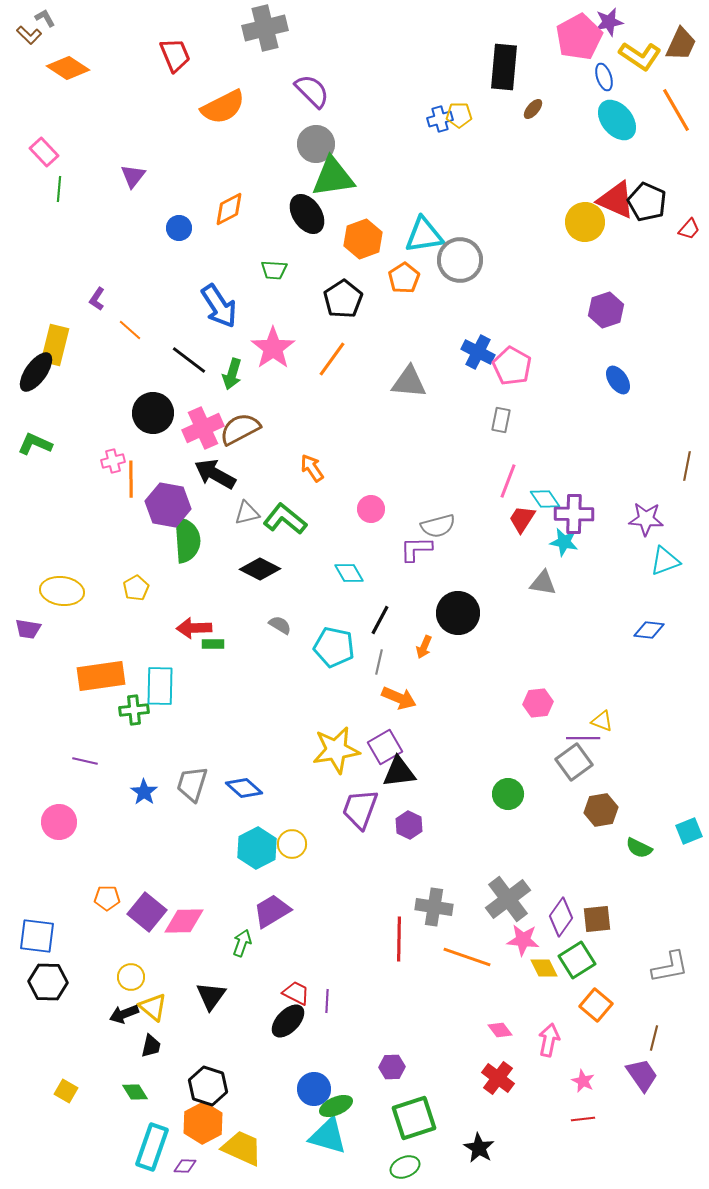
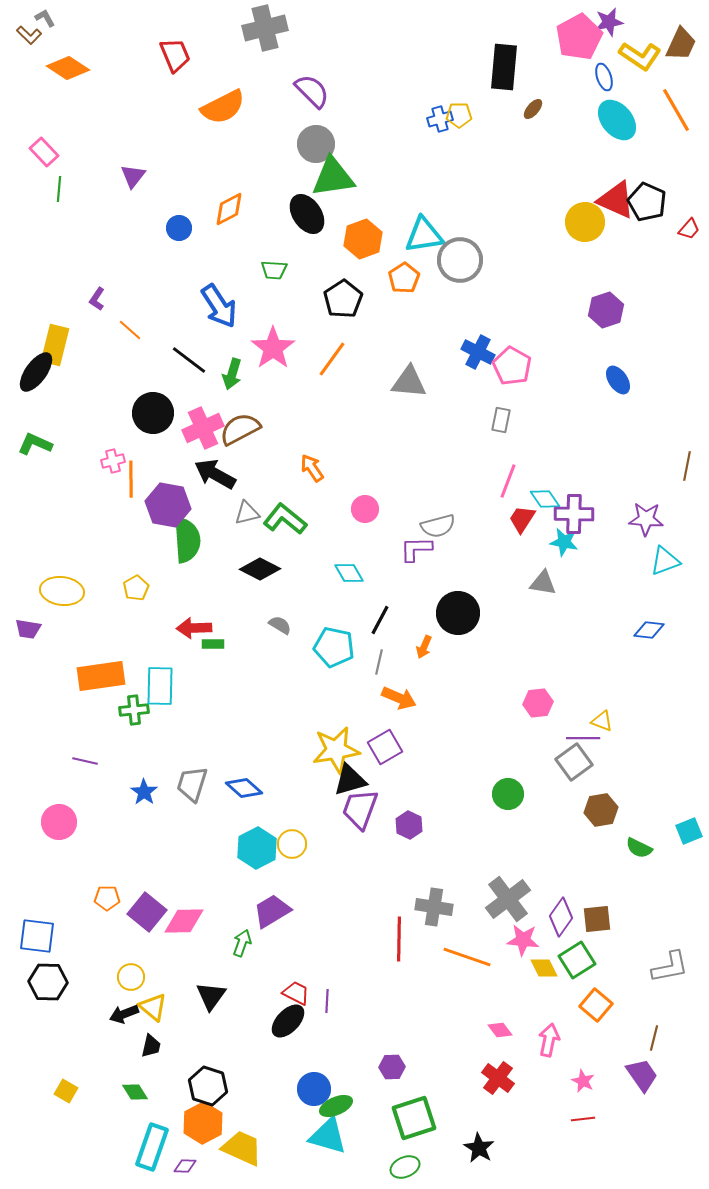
pink circle at (371, 509): moved 6 px left
black triangle at (399, 772): moved 49 px left, 8 px down; rotated 9 degrees counterclockwise
